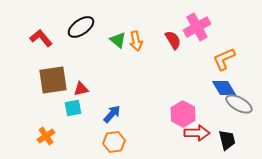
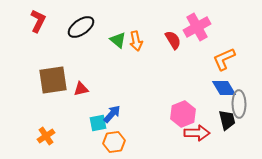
red L-shape: moved 3 px left, 17 px up; rotated 65 degrees clockwise
gray ellipse: rotated 60 degrees clockwise
cyan square: moved 25 px right, 15 px down
pink hexagon: rotated 10 degrees clockwise
black trapezoid: moved 20 px up
